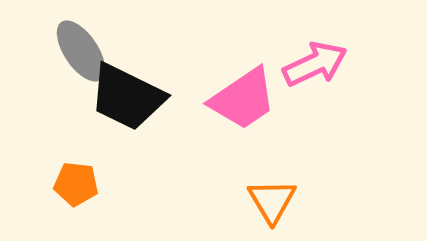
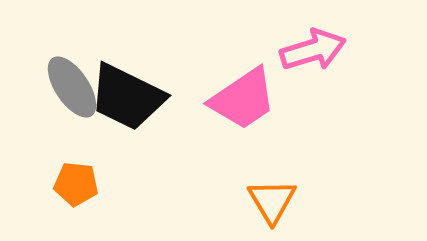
gray ellipse: moved 9 px left, 36 px down
pink arrow: moved 2 px left, 14 px up; rotated 8 degrees clockwise
